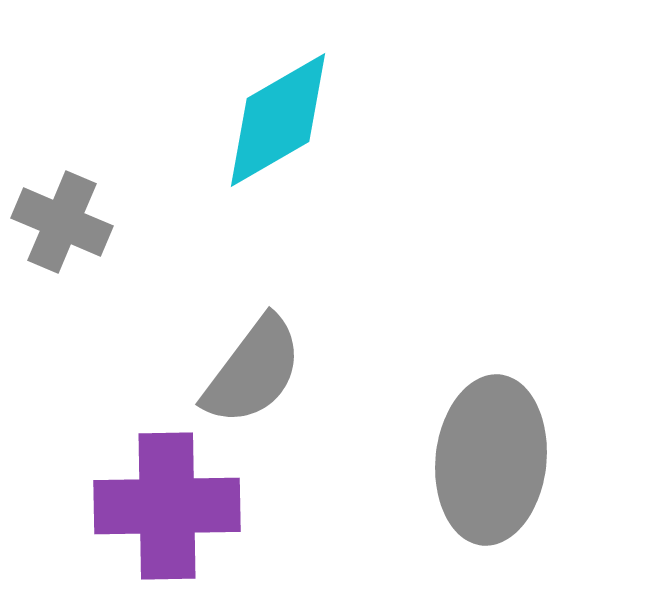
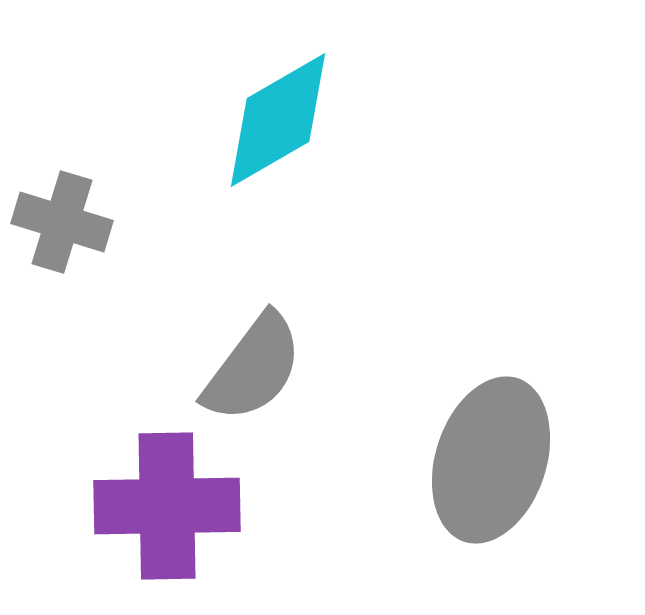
gray cross: rotated 6 degrees counterclockwise
gray semicircle: moved 3 px up
gray ellipse: rotated 12 degrees clockwise
